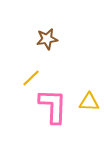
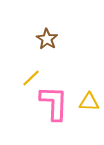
brown star: rotated 30 degrees counterclockwise
pink L-shape: moved 1 px right, 3 px up
